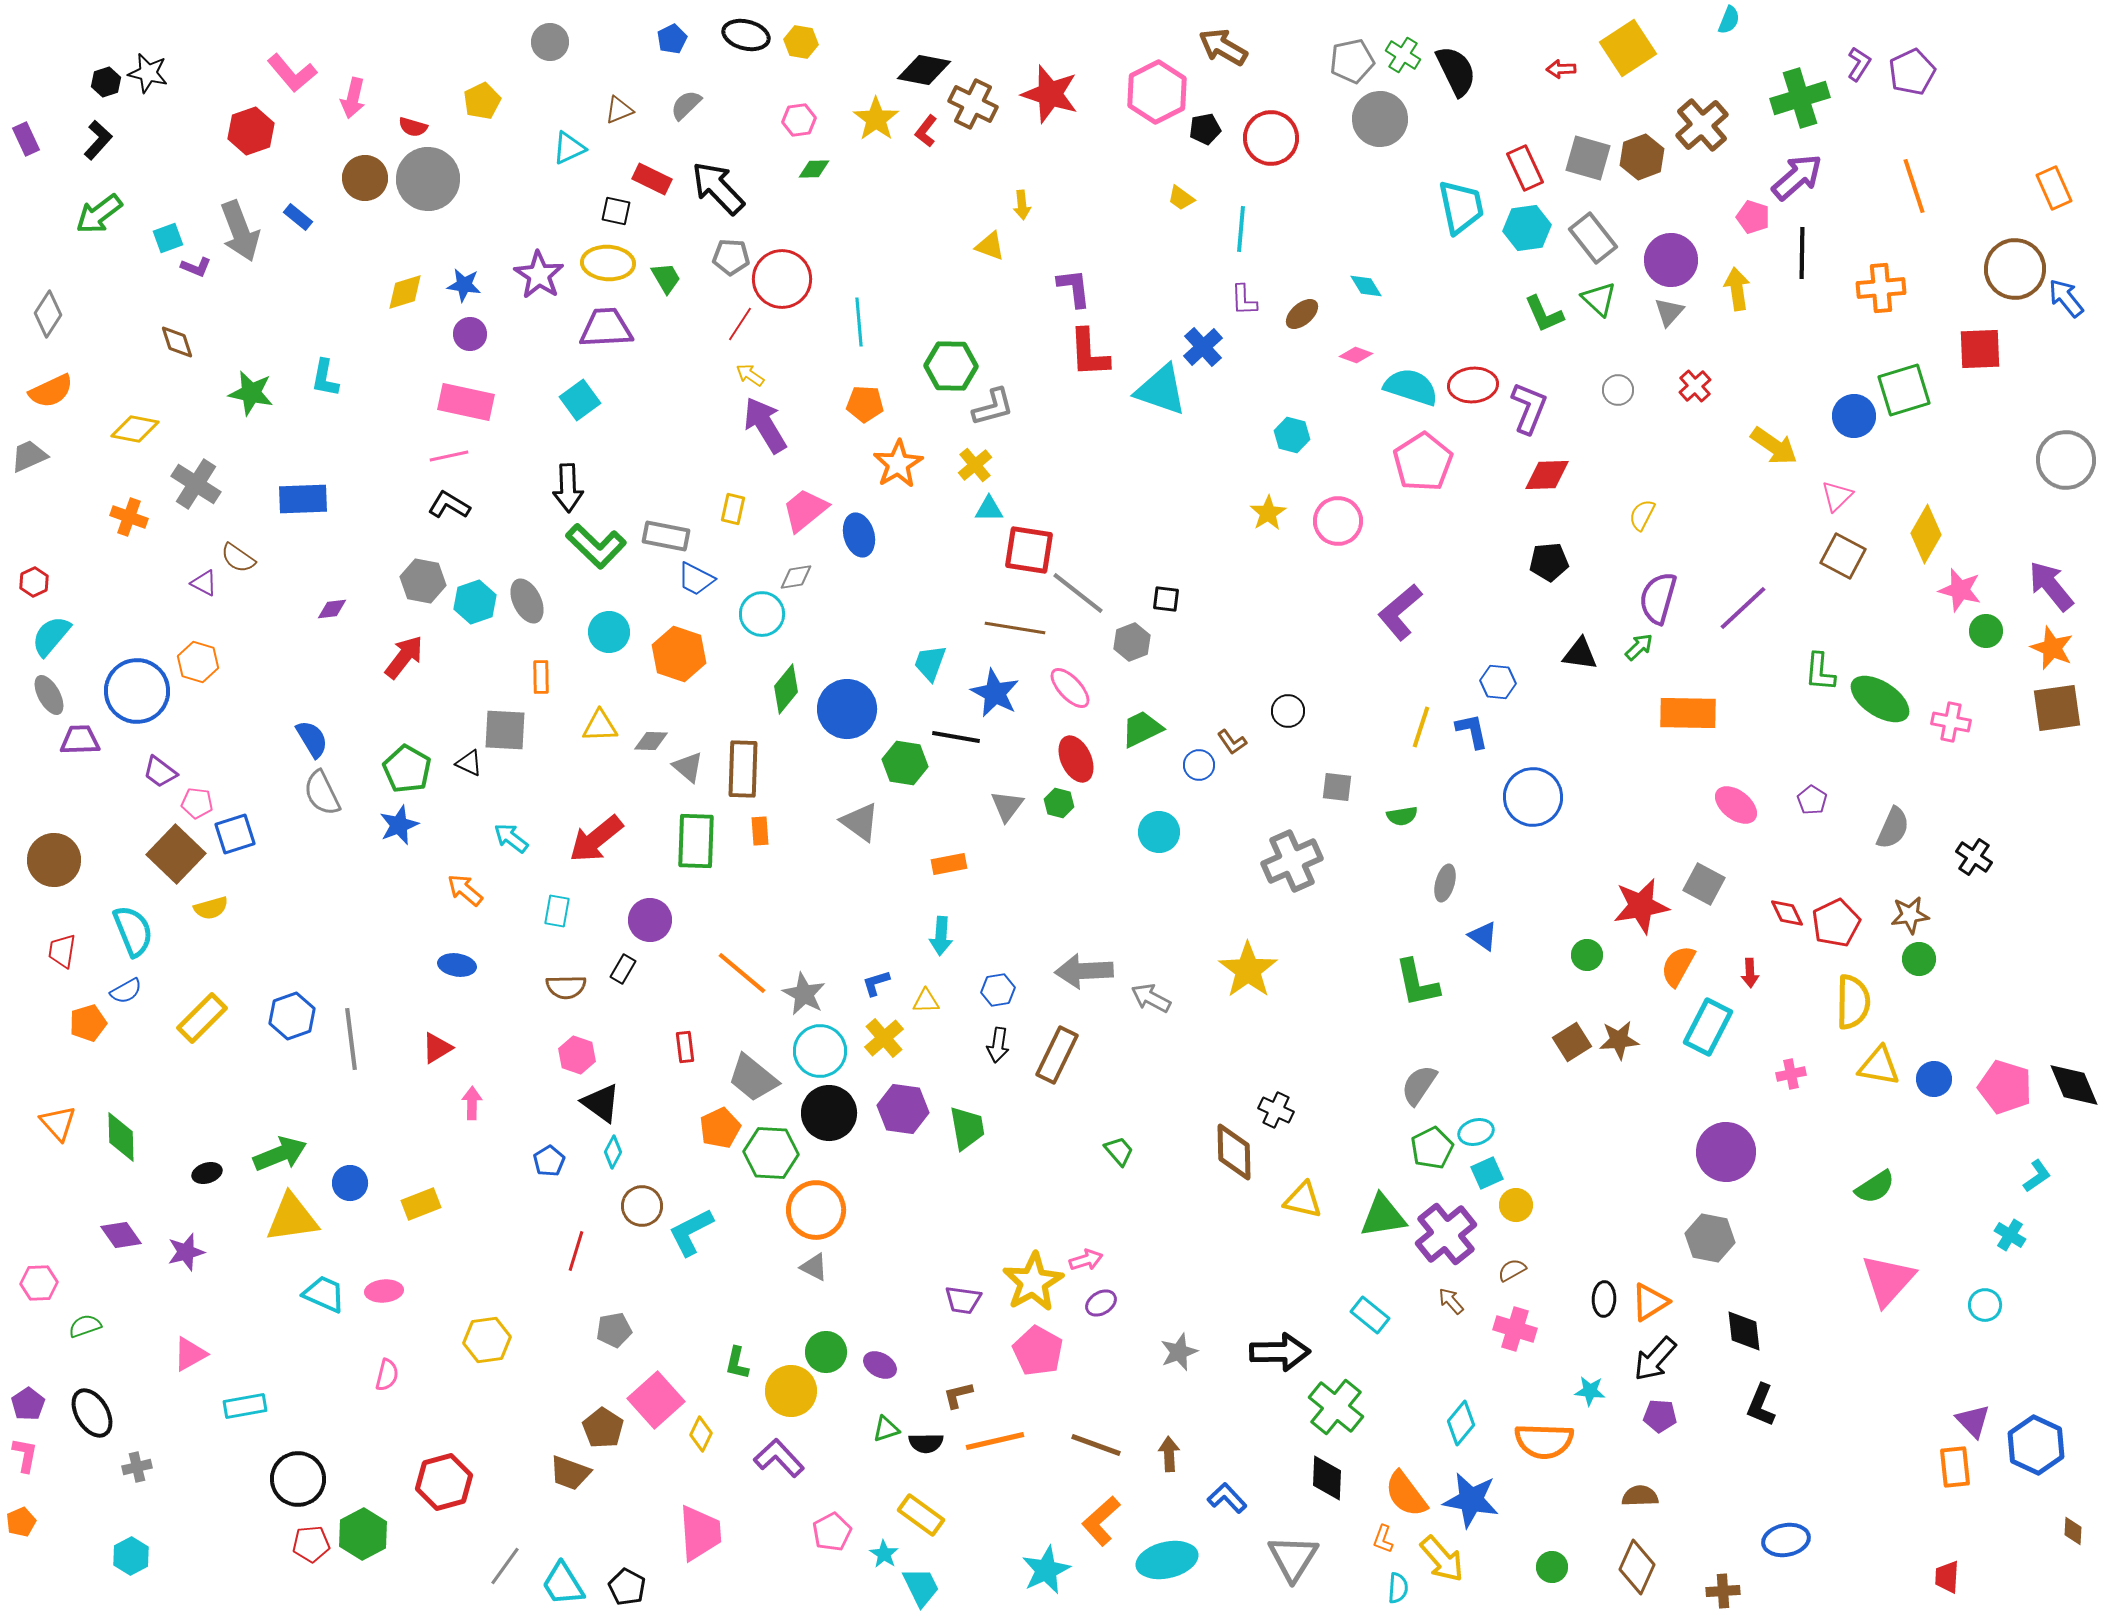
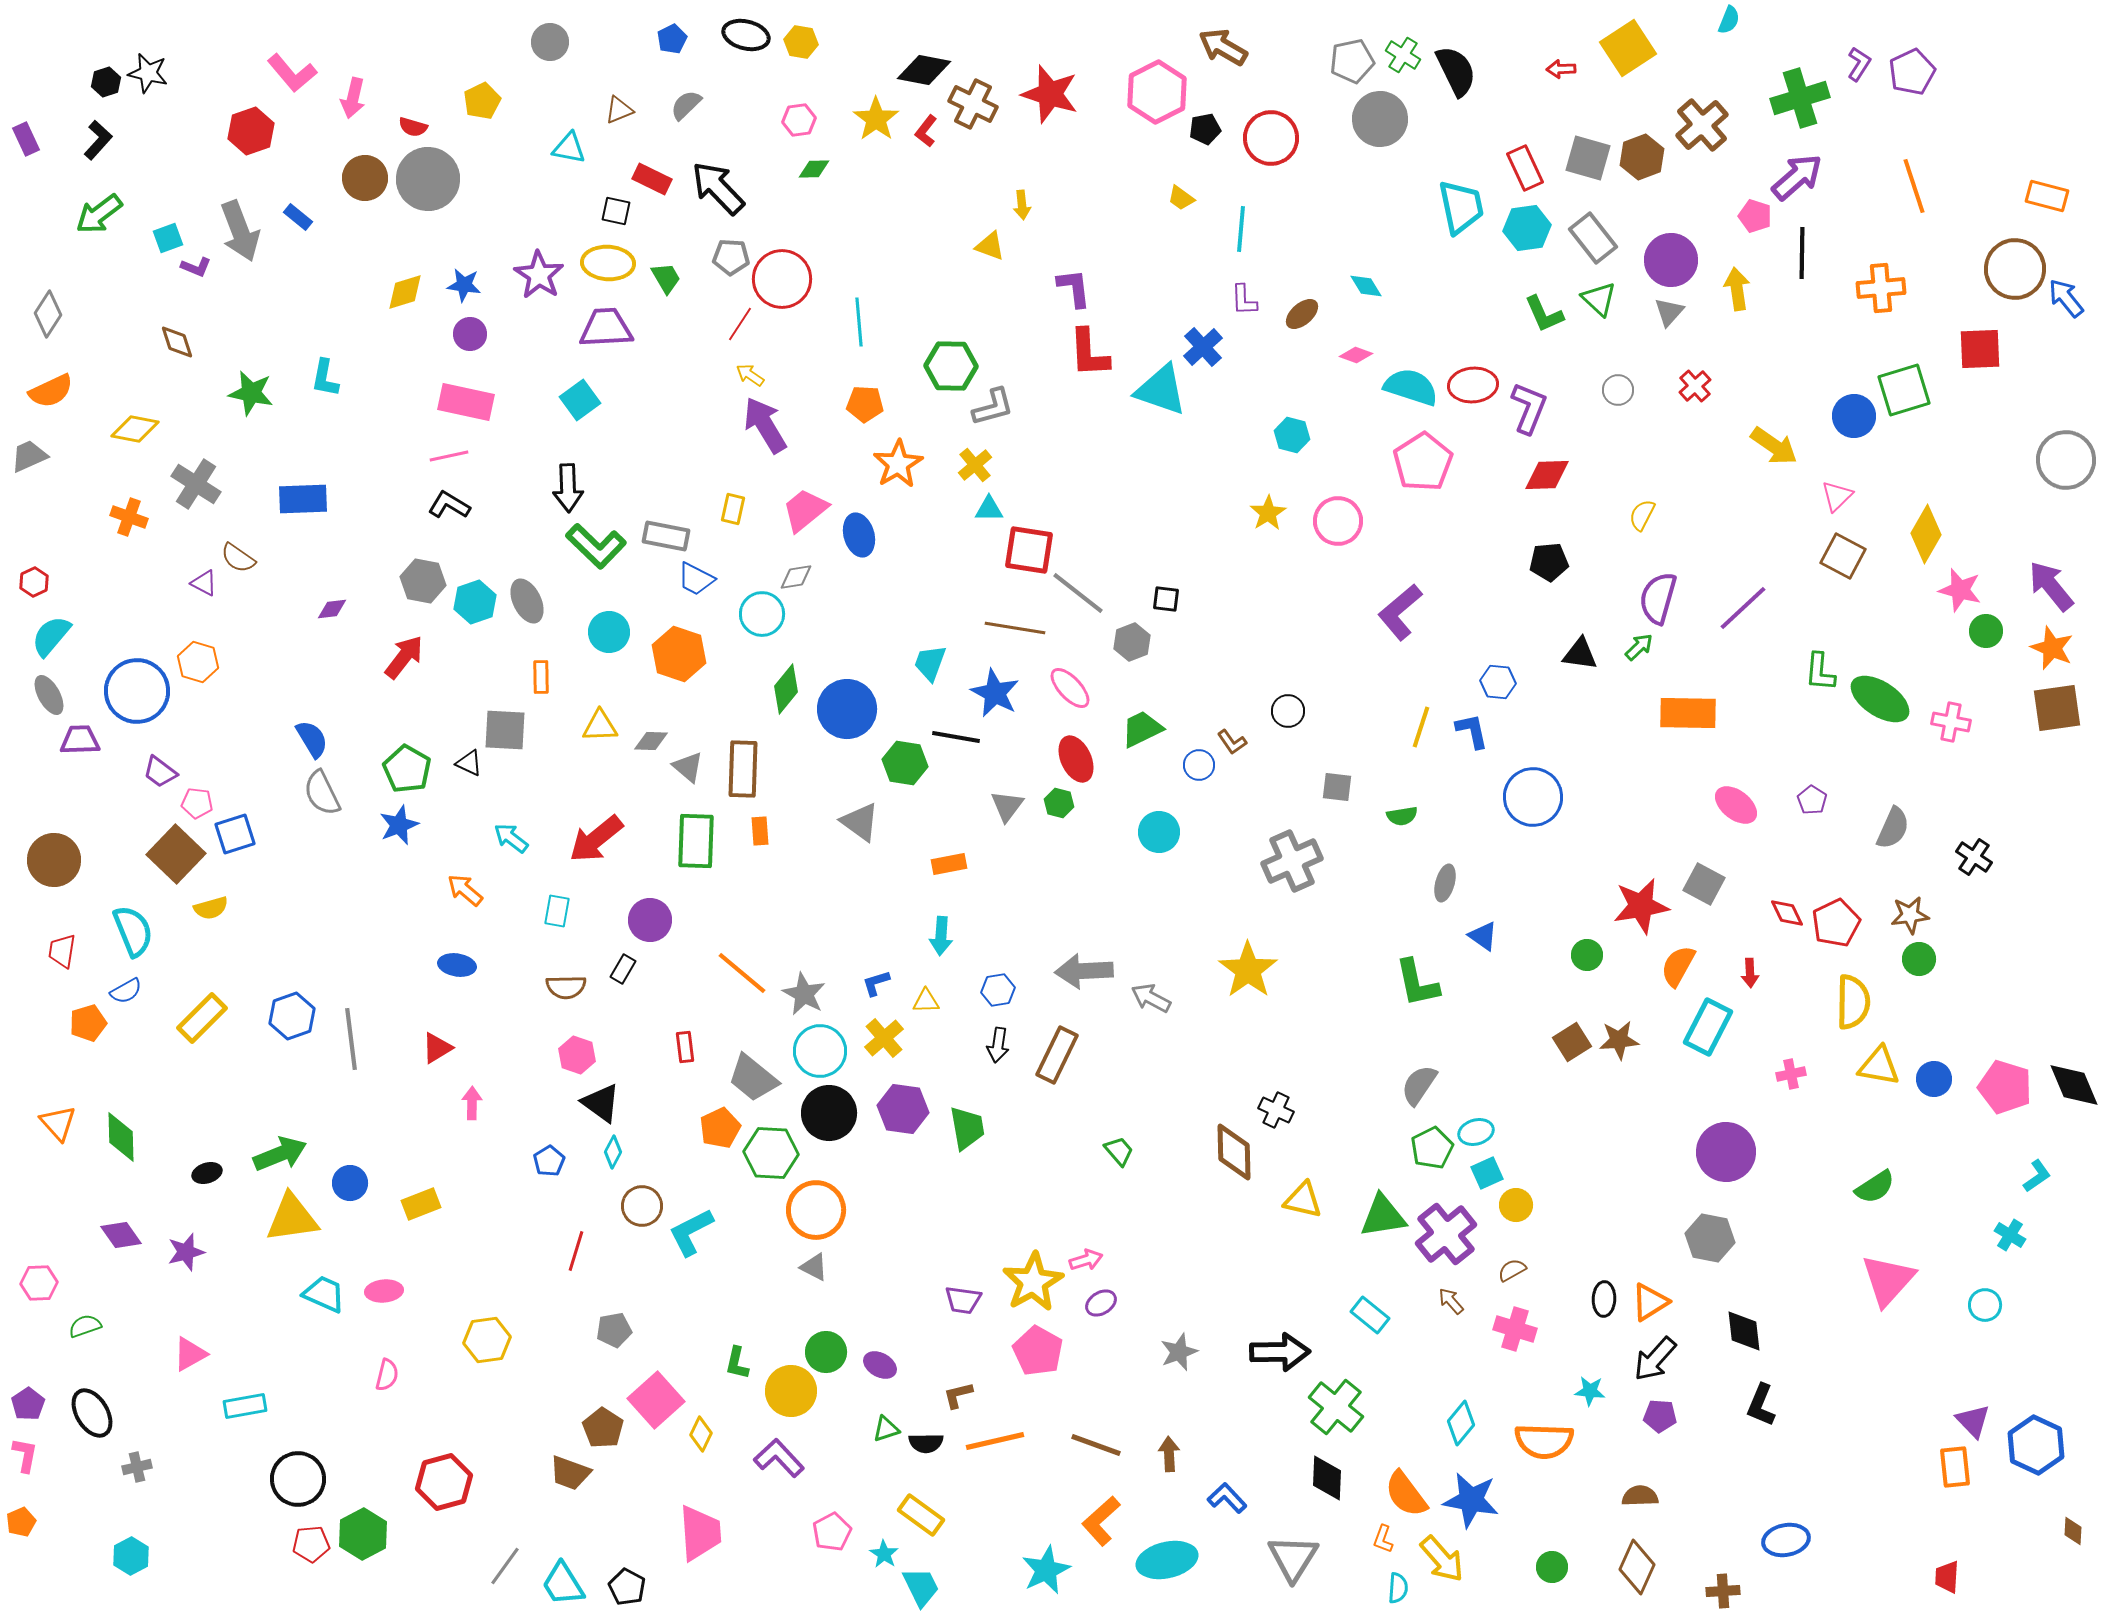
cyan triangle at (569, 148): rotated 36 degrees clockwise
orange rectangle at (2054, 188): moved 7 px left, 8 px down; rotated 51 degrees counterclockwise
pink pentagon at (1753, 217): moved 2 px right, 1 px up
